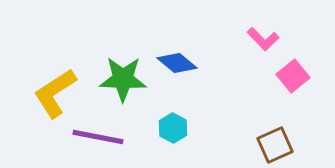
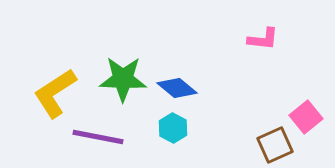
pink L-shape: rotated 40 degrees counterclockwise
blue diamond: moved 25 px down
pink square: moved 13 px right, 41 px down
